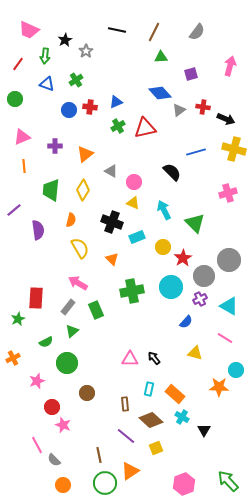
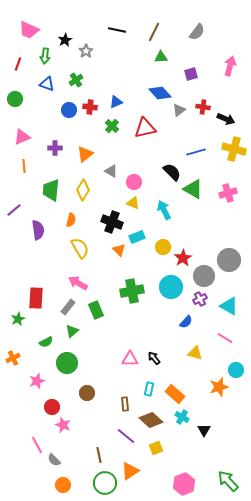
red line at (18, 64): rotated 16 degrees counterclockwise
green cross at (118, 126): moved 6 px left; rotated 16 degrees counterclockwise
purple cross at (55, 146): moved 2 px down
green triangle at (195, 223): moved 2 px left, 34 px up; rotated 15 degrees counterclockwise
orange triangle at (112, 259): moved 7 px right, 9 px up
orange star at (219, 387): rotated 18 degrees counterclockwise
